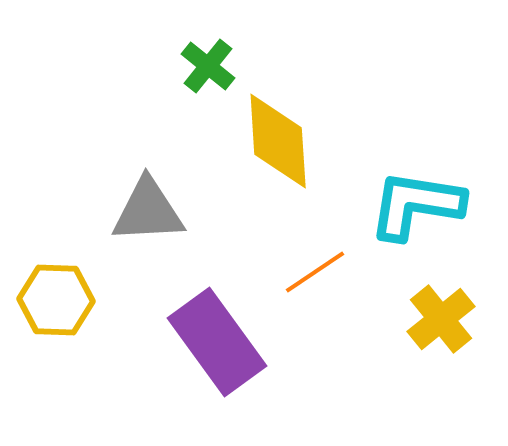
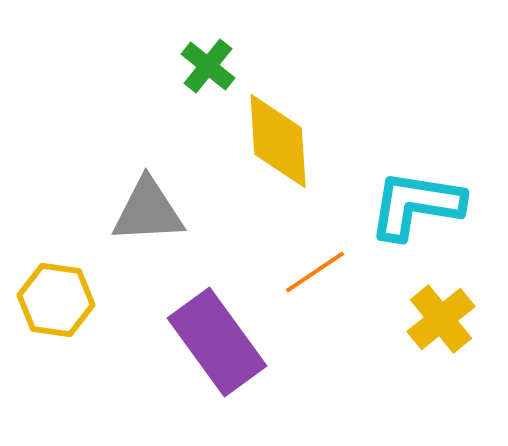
yellow hexagon: rotated 6 degrees clockwise
